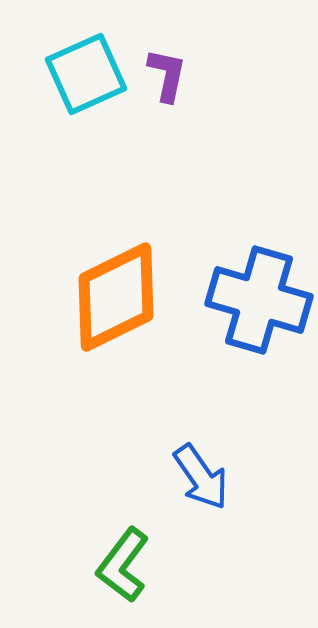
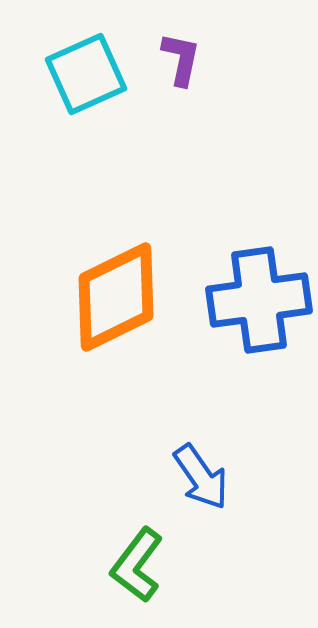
purple L-shape: moved 14 px right, 16 px up
blue cross: rotated 24 degrees counterclockwise
green L-shape: moved 14 px right
